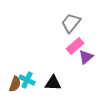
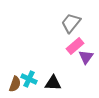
purple triangle: rotated 14 degrees counterclockwise
cyan cross: moved 2 px right, 1 px up
